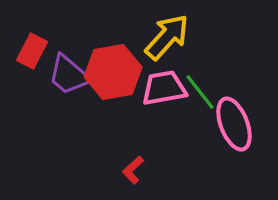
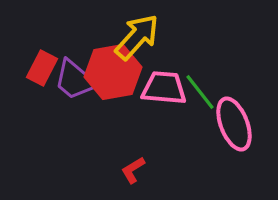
yellow arrow: moved 30 px left
red rectangle: moved 10 px right, 17 px down
purple trapezoid: moved 6 px right, 5 px down
pink trapezoid: rotated 15 degrees clockwise
red L-shape: rotated 12 degrees clockwise
